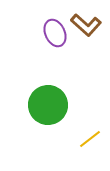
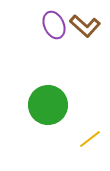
brown L-shape: moved 1 px left, 1 px down
purple ellipse: moved 1 px left, 8 px up
